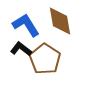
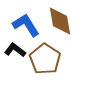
black L-shape: moved 6 px left, 1 px down
